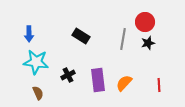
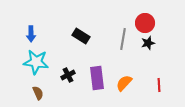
red circle: moved 1 px down
blue arrow: moved 2 px right
purple rectangle: moved 1 px left, 2 px up
